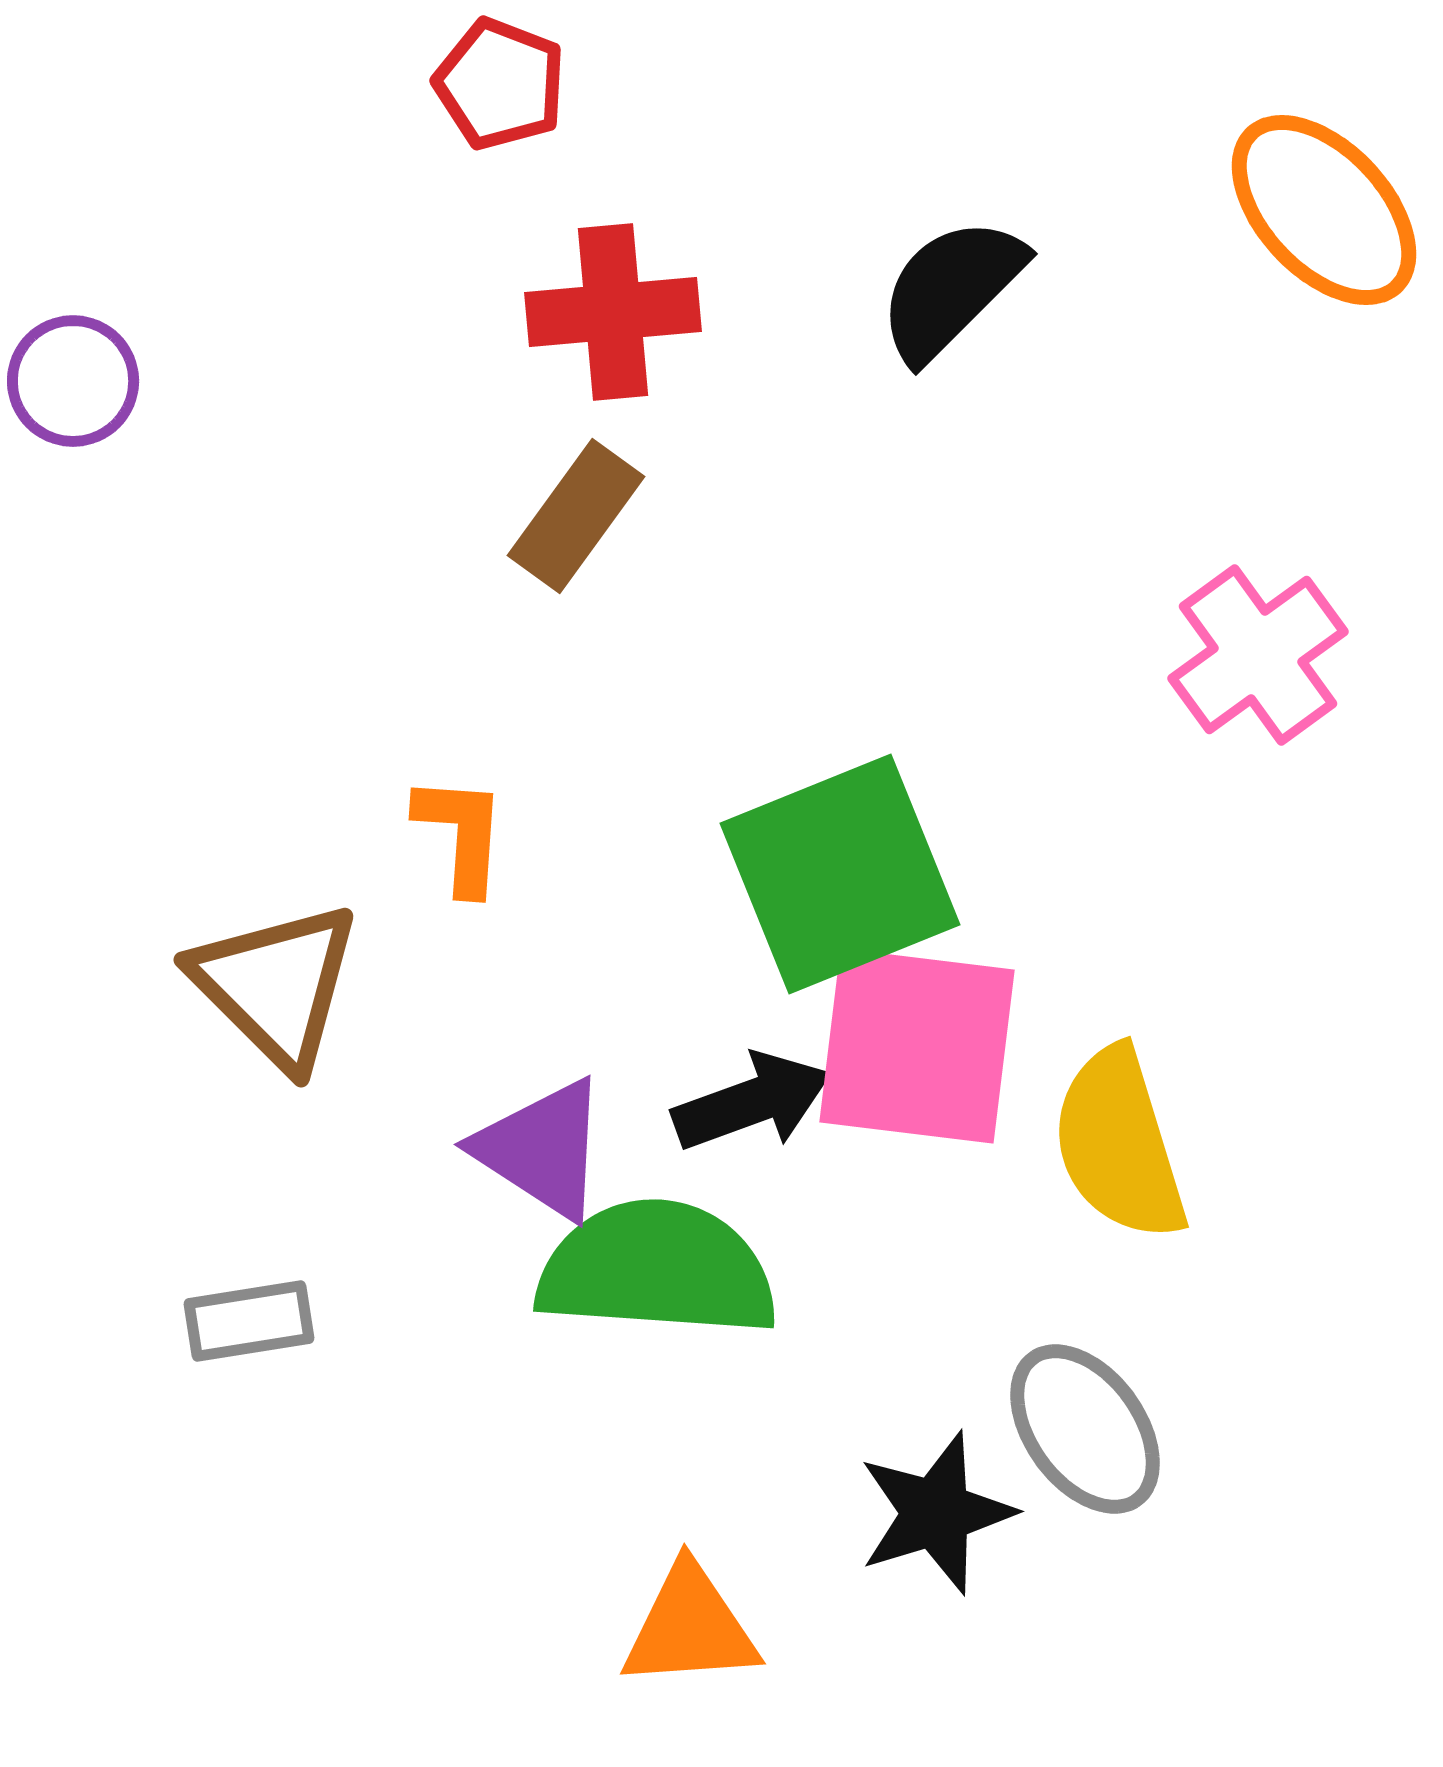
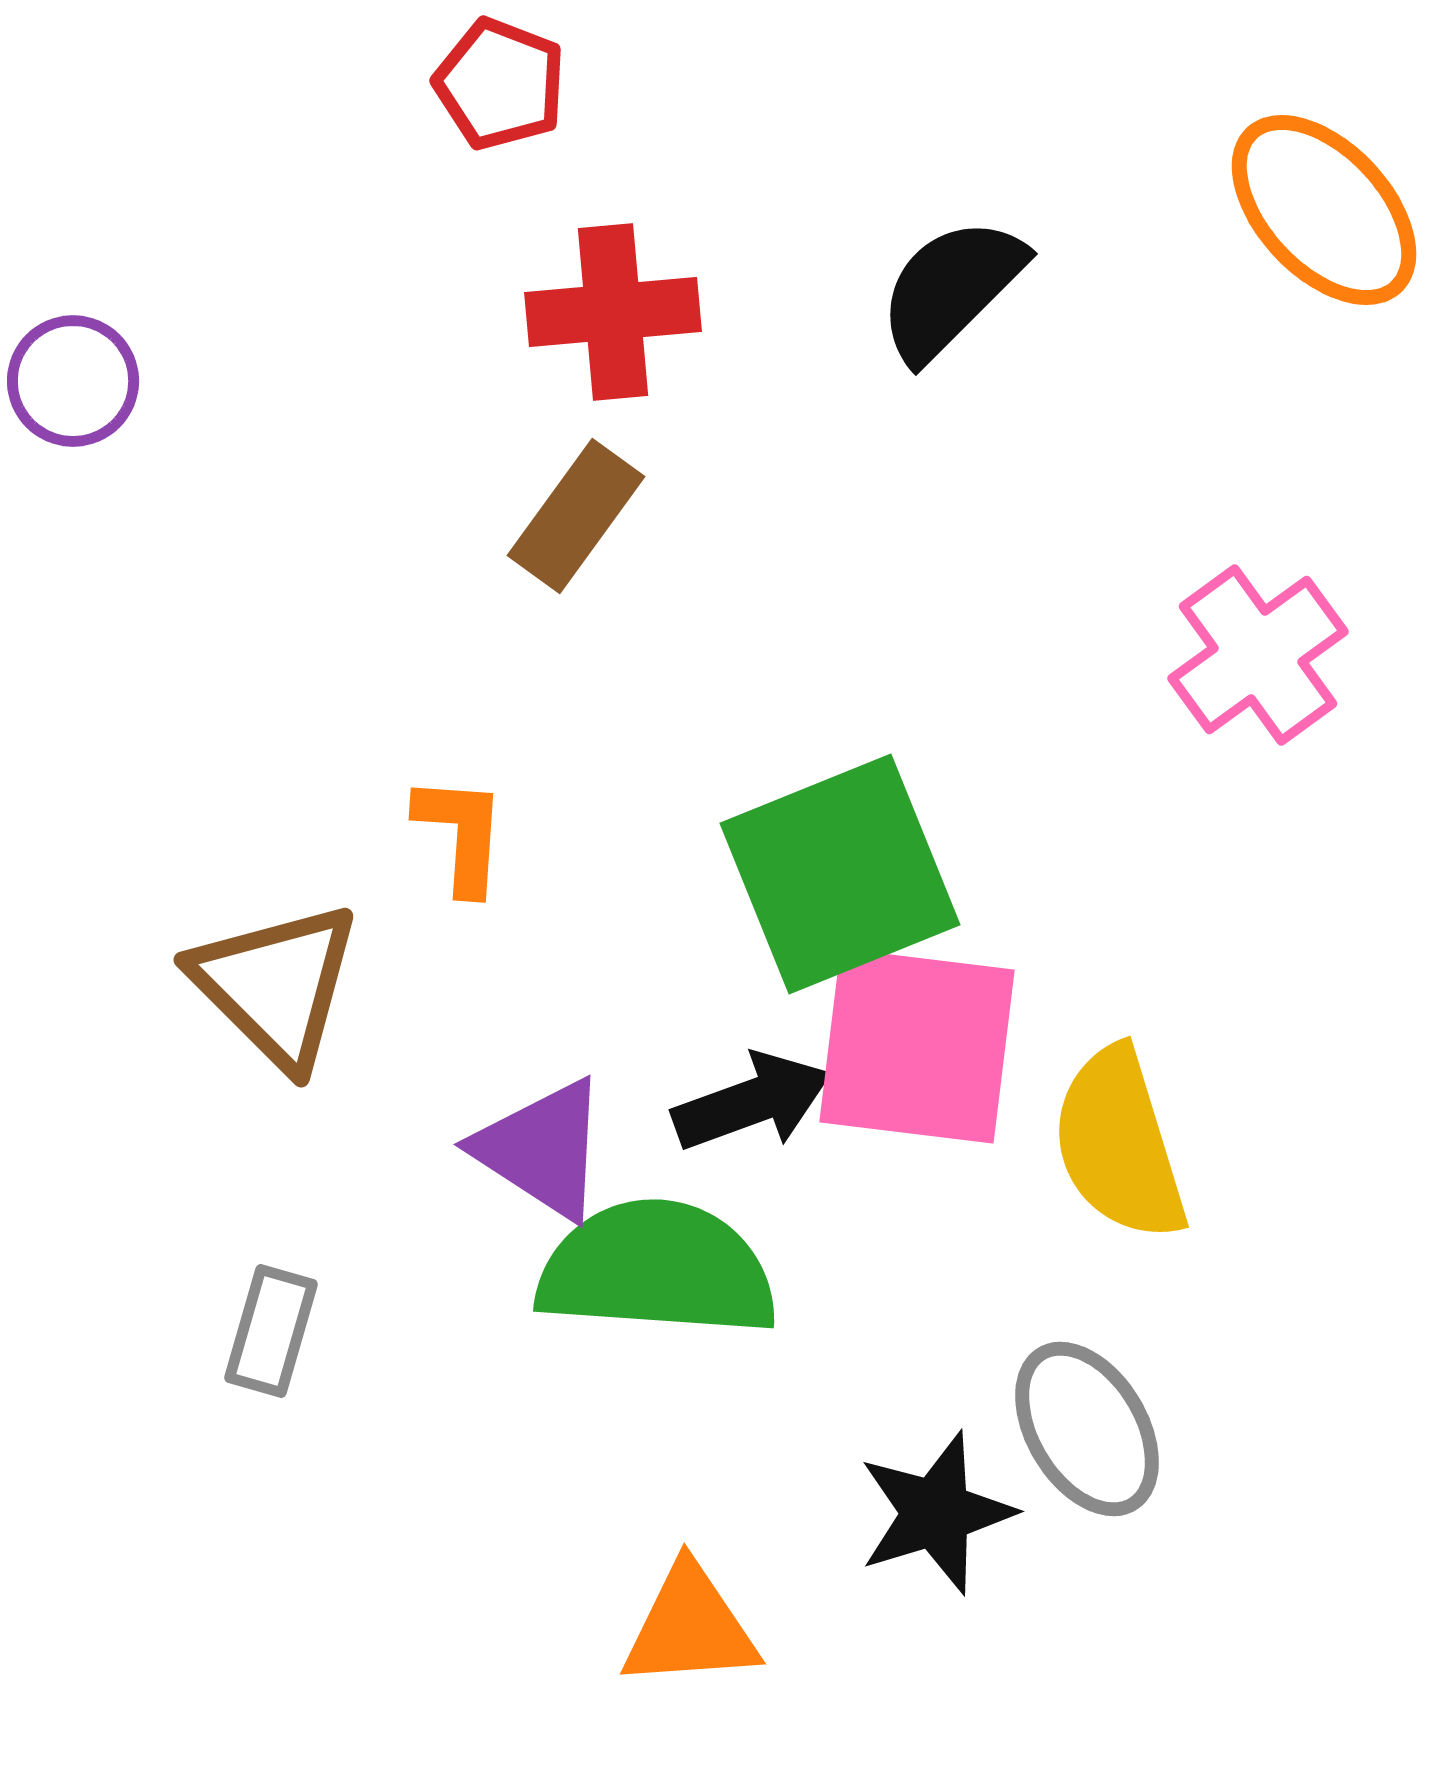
gray rectangle: moved 22 px right, 10 px down; rotated 65 degrees counterclockwise
gray ellipse: moved 2 px right; rotated 5 degrees clockwise
